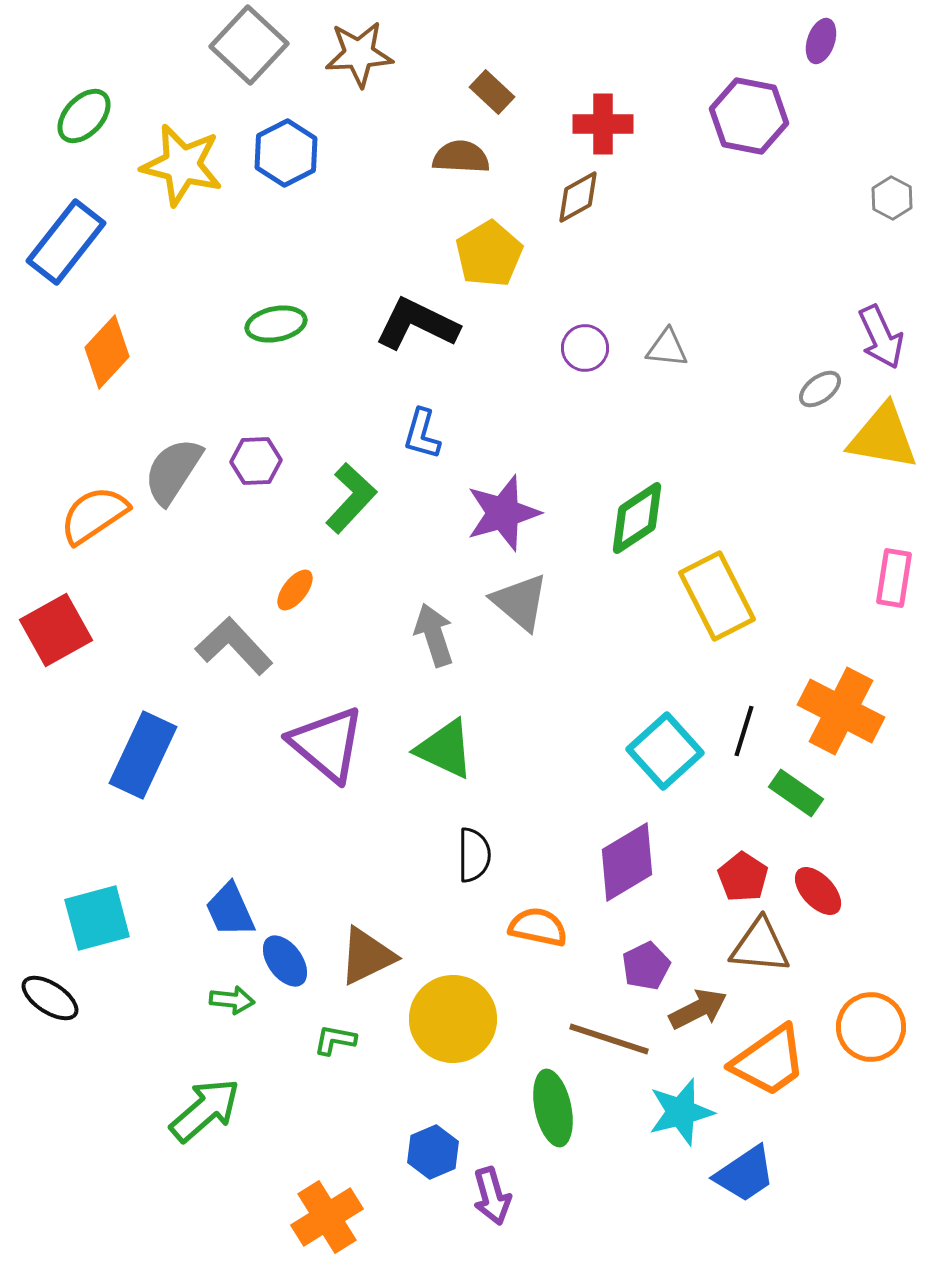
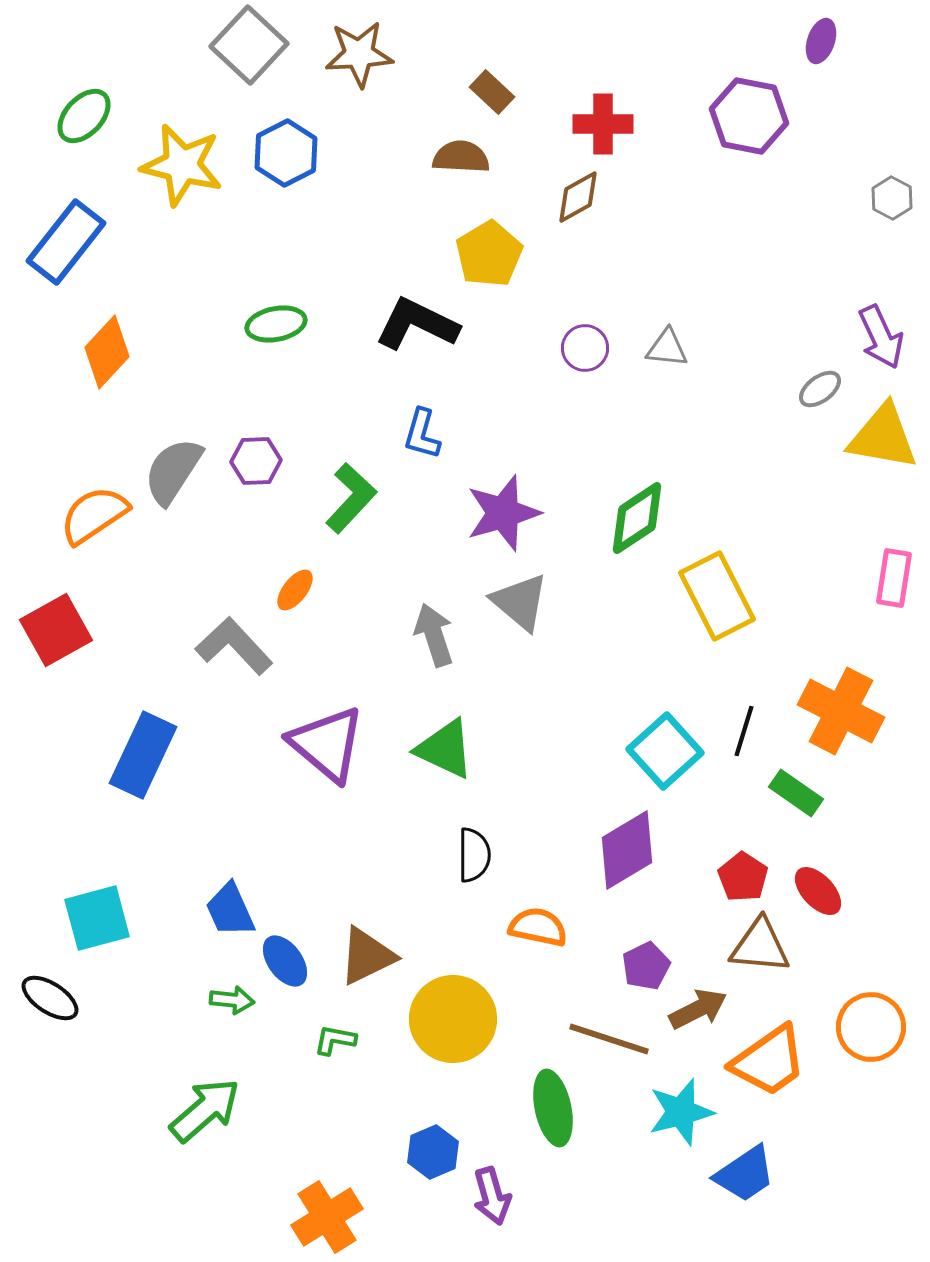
purple diamond at (627, 862): moved 12 px up
